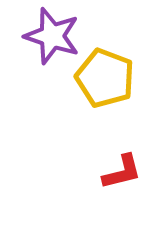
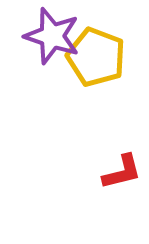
yellow pentagon: moved 9 px left, 21 px up
